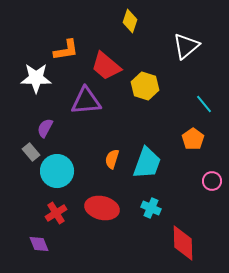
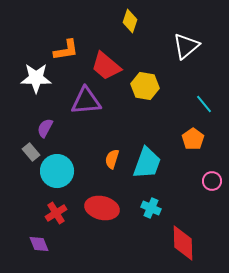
yellow hexagon: rotated 8 degrees counterclockwise
